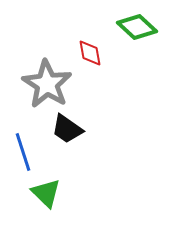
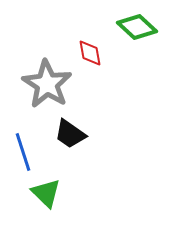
black trapezoid: moved 3 px right, 5 px down
